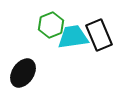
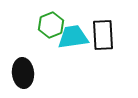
black rectangle: moved 4 px right; rotated 20 degrees clockwise
black ellipse: rotated 40 degrees counterclockwise
